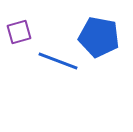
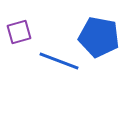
blue line: moved 1 px right
